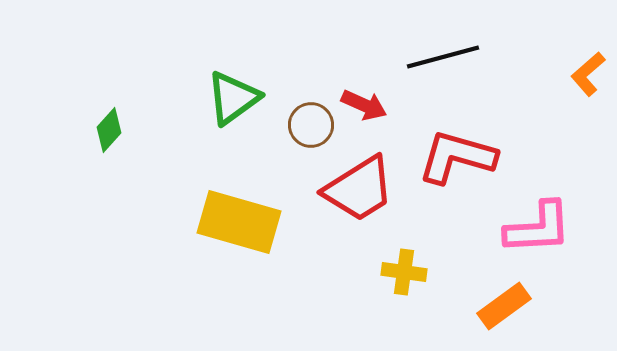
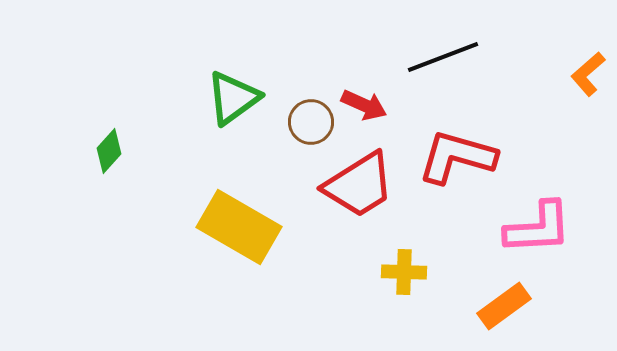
black line: rotated 6 degrees counterclockwise
brown circle: moved 3 px up
green diamond: moved 21 px down
red trapezoid: moved 4 px up
yellow rectangle: moved 5 px down; rotated 14 degrees clockwise
yellow cross: rotated 6 degrees counterclockwise
